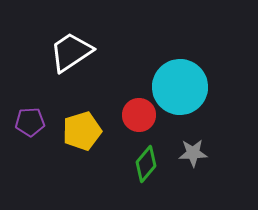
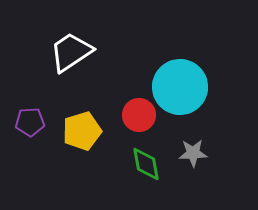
green diamond: rotated 51 degrees counterclockwise
